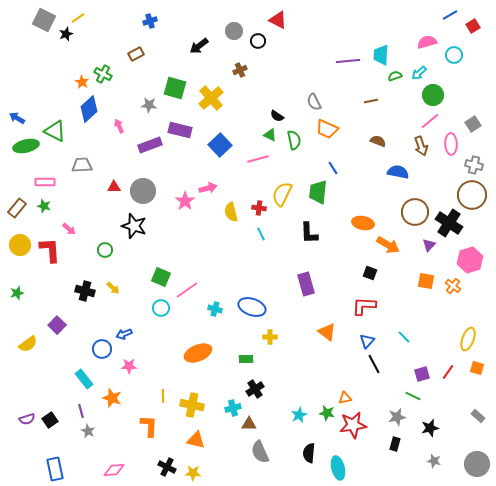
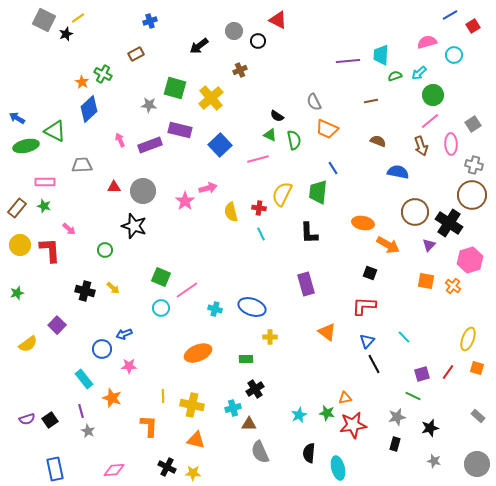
pink arrow at (119, 126): moved 1 px right, 14 px down
